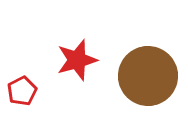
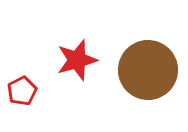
brown circle: moved 6 px up
